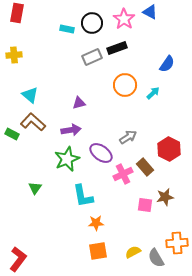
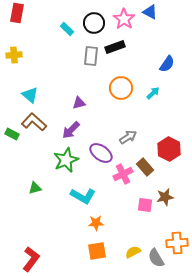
black circle: moved 2 px right
cyan rectangle: rotated 32 degrees clockwise
black rectangle: moved 2 px left, 1 px up
gray rectangle: moved 1 px left, 1 px up; rotated 60 degrees counterclockwise
orange circle: moved 4 px left, 3 px down
brown L-shape: moved 1 px right
purple arrow: rotated 144 degrees clockwise
green star: moved 1 px left, 1 px down
green triangle: rotated 40 degrees clockwise
cyan L-shape: rotated 50 degrees counterclockwise
orange square: moved 1 px left
red L-shape: moved 13 px right
